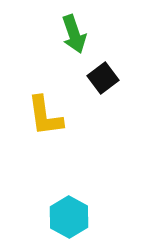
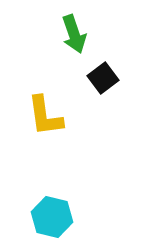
cyan hexagon: moved 17 px left; rotated 15 degrees counterclockwise
